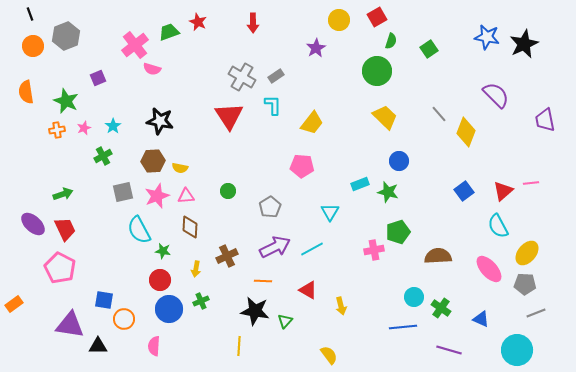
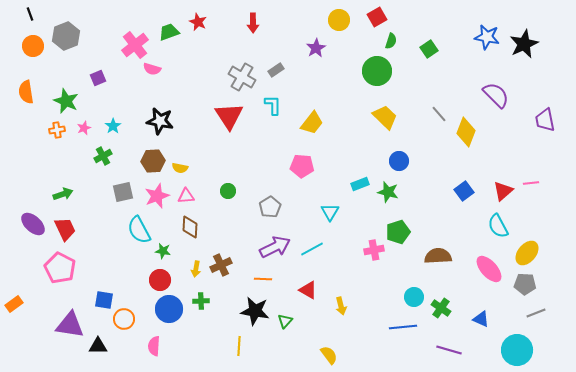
gray rectangle at (276, 76): moved 6 px up
brown cross at (227, 256): moved 6 px left, 9 px down
orange line at (263, 281): moved 2 px up
green cross at (201, 301): rotated 21 degrees clockwise
